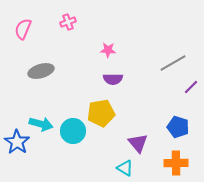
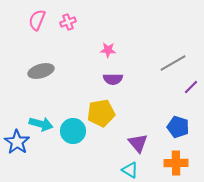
pink semicircle: moved 14 px right, 9 px up
cyan triangle: moved 5 px right, 2 px down
